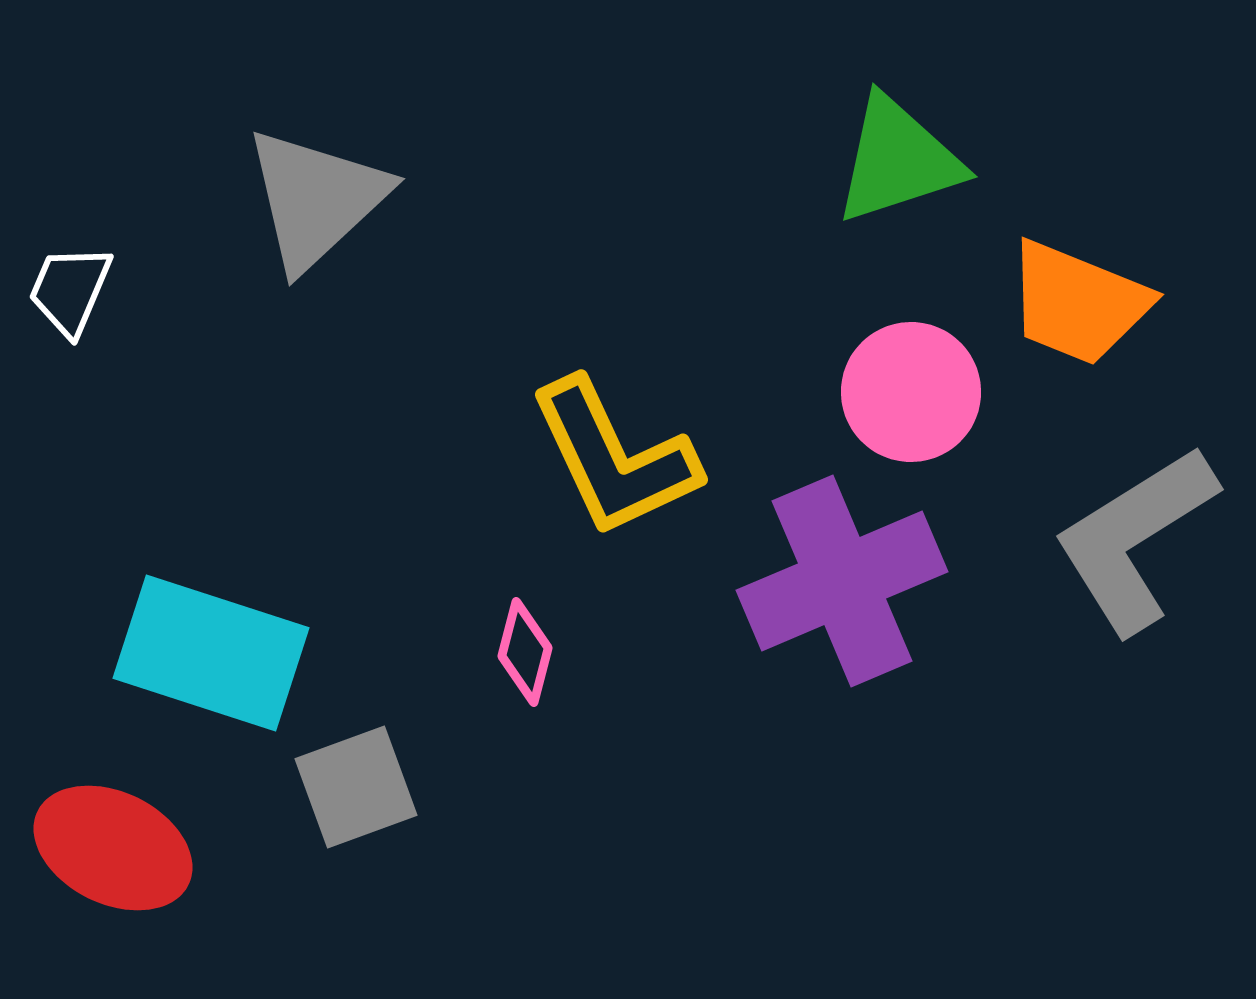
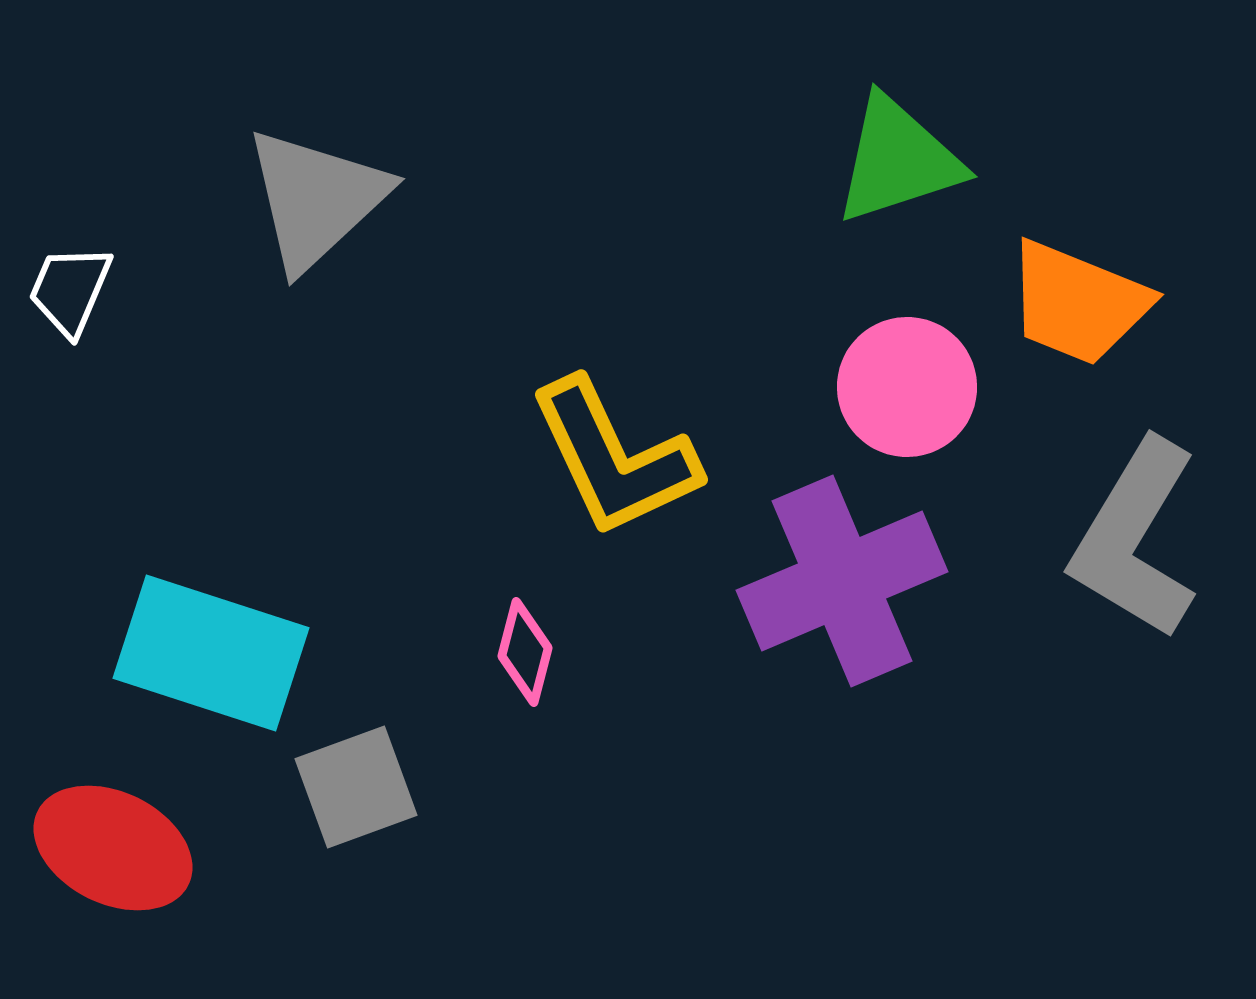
pink circle: moved 4 px left, 5 px up
gray L-shape: rotated 27 degrees counterclockwise
